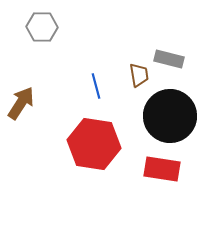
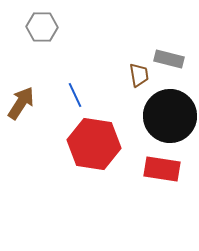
blue line: moved 21 px left, 9 px down; rotated 10 degrees counterclockwise
